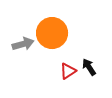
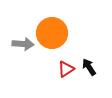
gray arrow: rotated 20 degrees clockwise
red triangle: moved 2 px left, 2 px up
